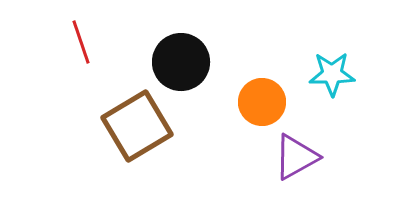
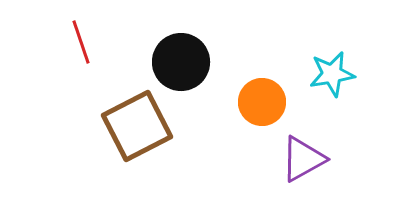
cyan star: rotated 9 degrees counterclockwise
brown square: rotated 4 degrees clockwise
purple triangle: moved 7 px right, 2 px down
